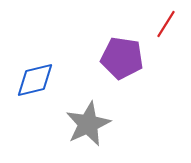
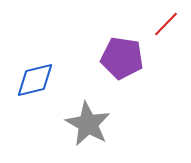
red line: rotated 12 degrees clockwise
gray star: rotated 18 degrees counterclockwise
